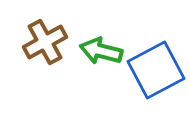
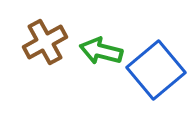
blue square: rotated 12 degrees counterclockwise
